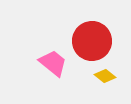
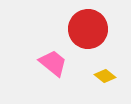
red circle: moved 4 px left, 12 px up
